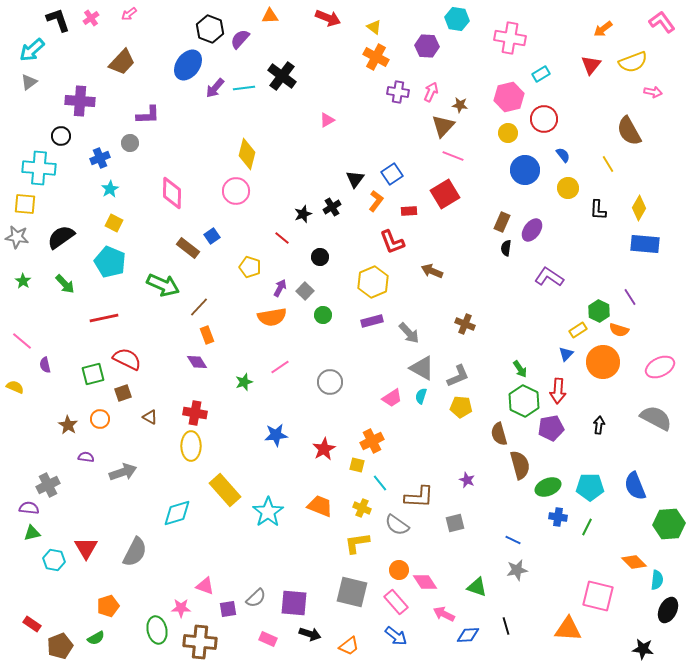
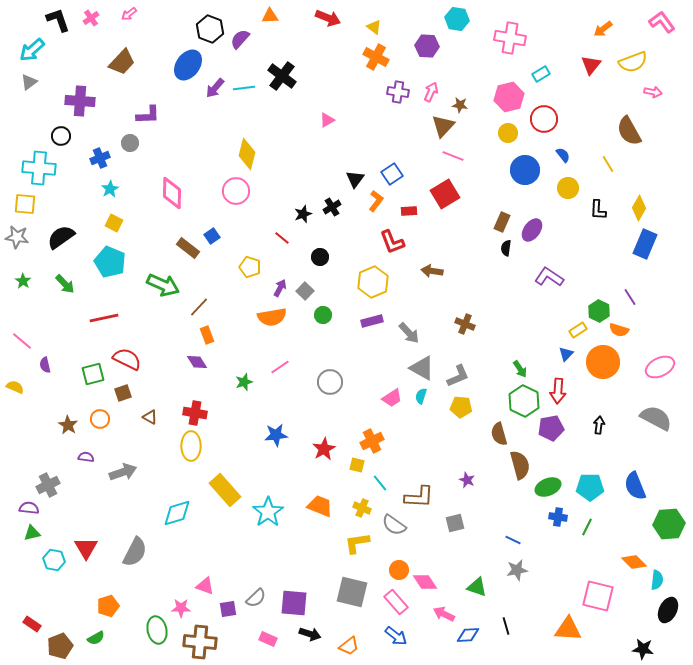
blue rectangle at (645, 244): rotated 72 degrees counterclockwise
brown arrow at (432, 271): rotated 15 degrees counterclockwise
gray semicircle at (397, 525): moved 3 px left
